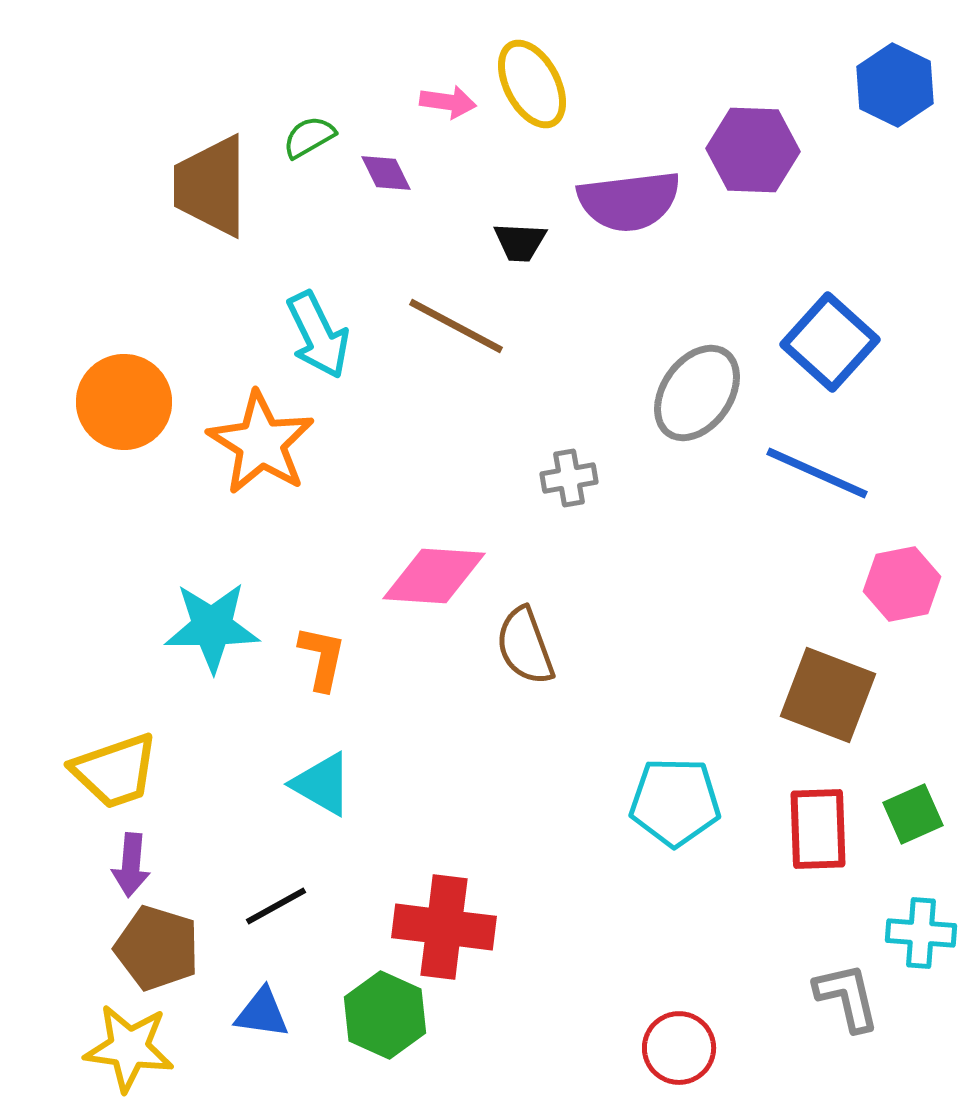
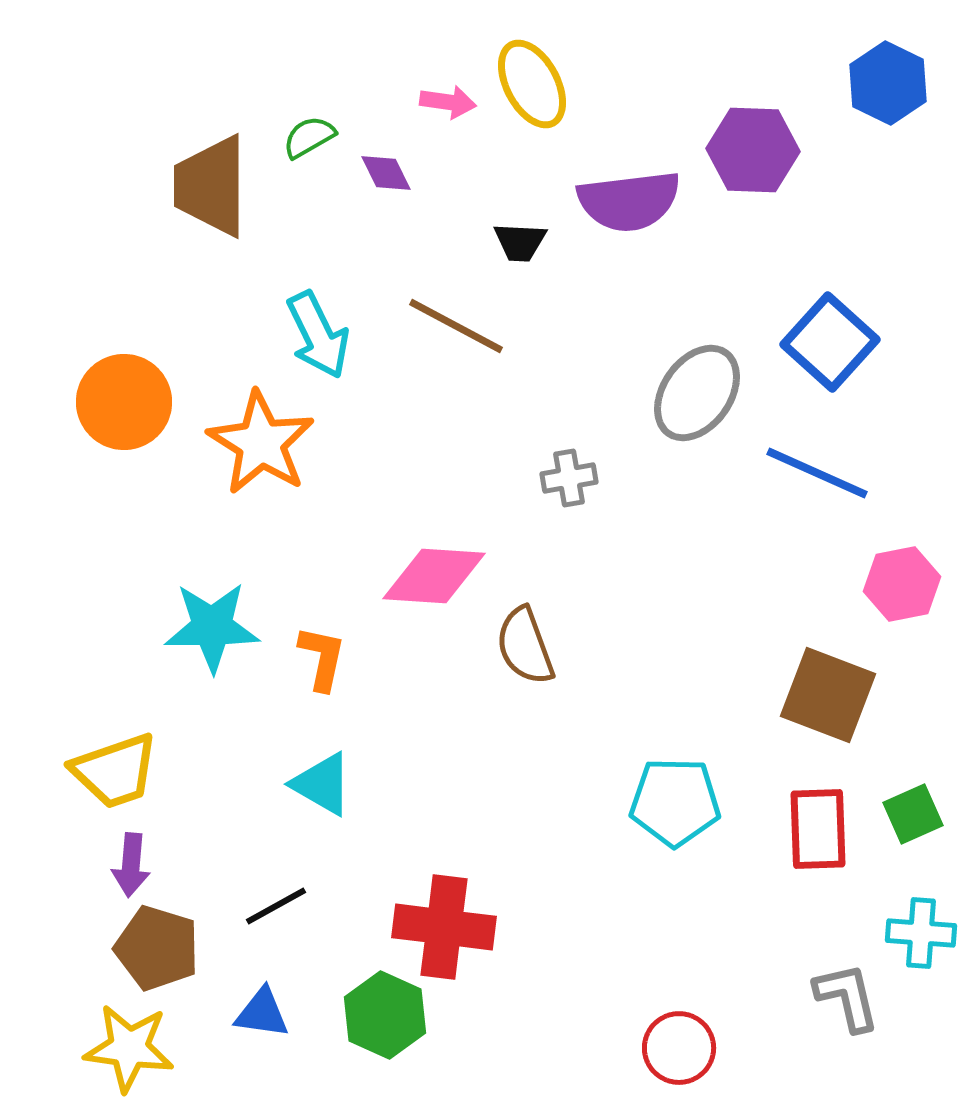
blue hexagon: moved 7 px left, 2 px up
